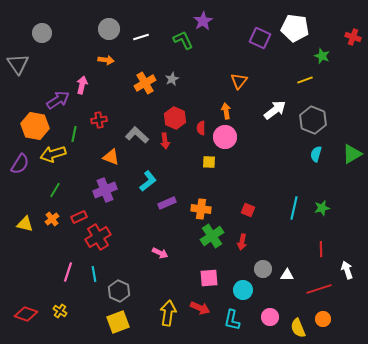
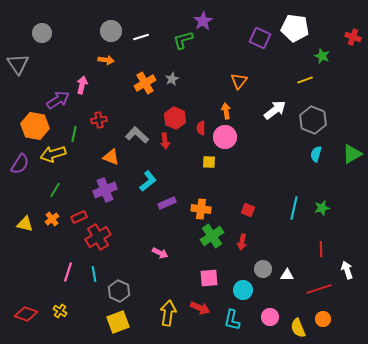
gray circle at (109, 29): moved 2 px right, 2 px down
green L-shape at (183, 40): rotated 80 degrees counterclockwise
